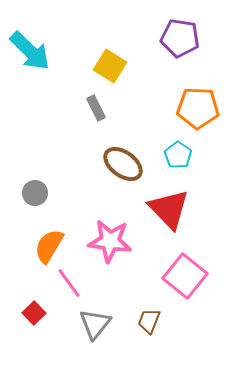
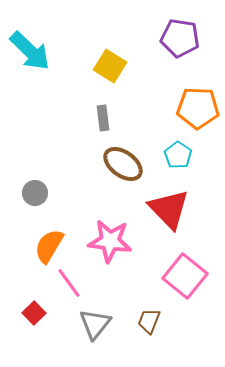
gray rectangle: moved 7 px right, 10 px down; rotated 20 degrees clockwise
